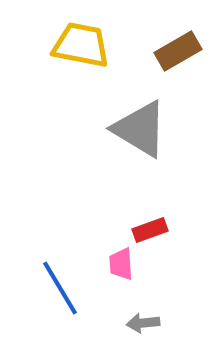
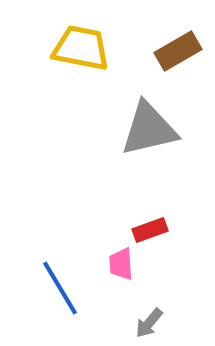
yellow trapezoid: moved 3 px down
gray triangle: moved 9 px right; rotated 44 degrees counterclockwise
gray arrow: moved 6 px right; rotated 44 degrees counterclockwise
